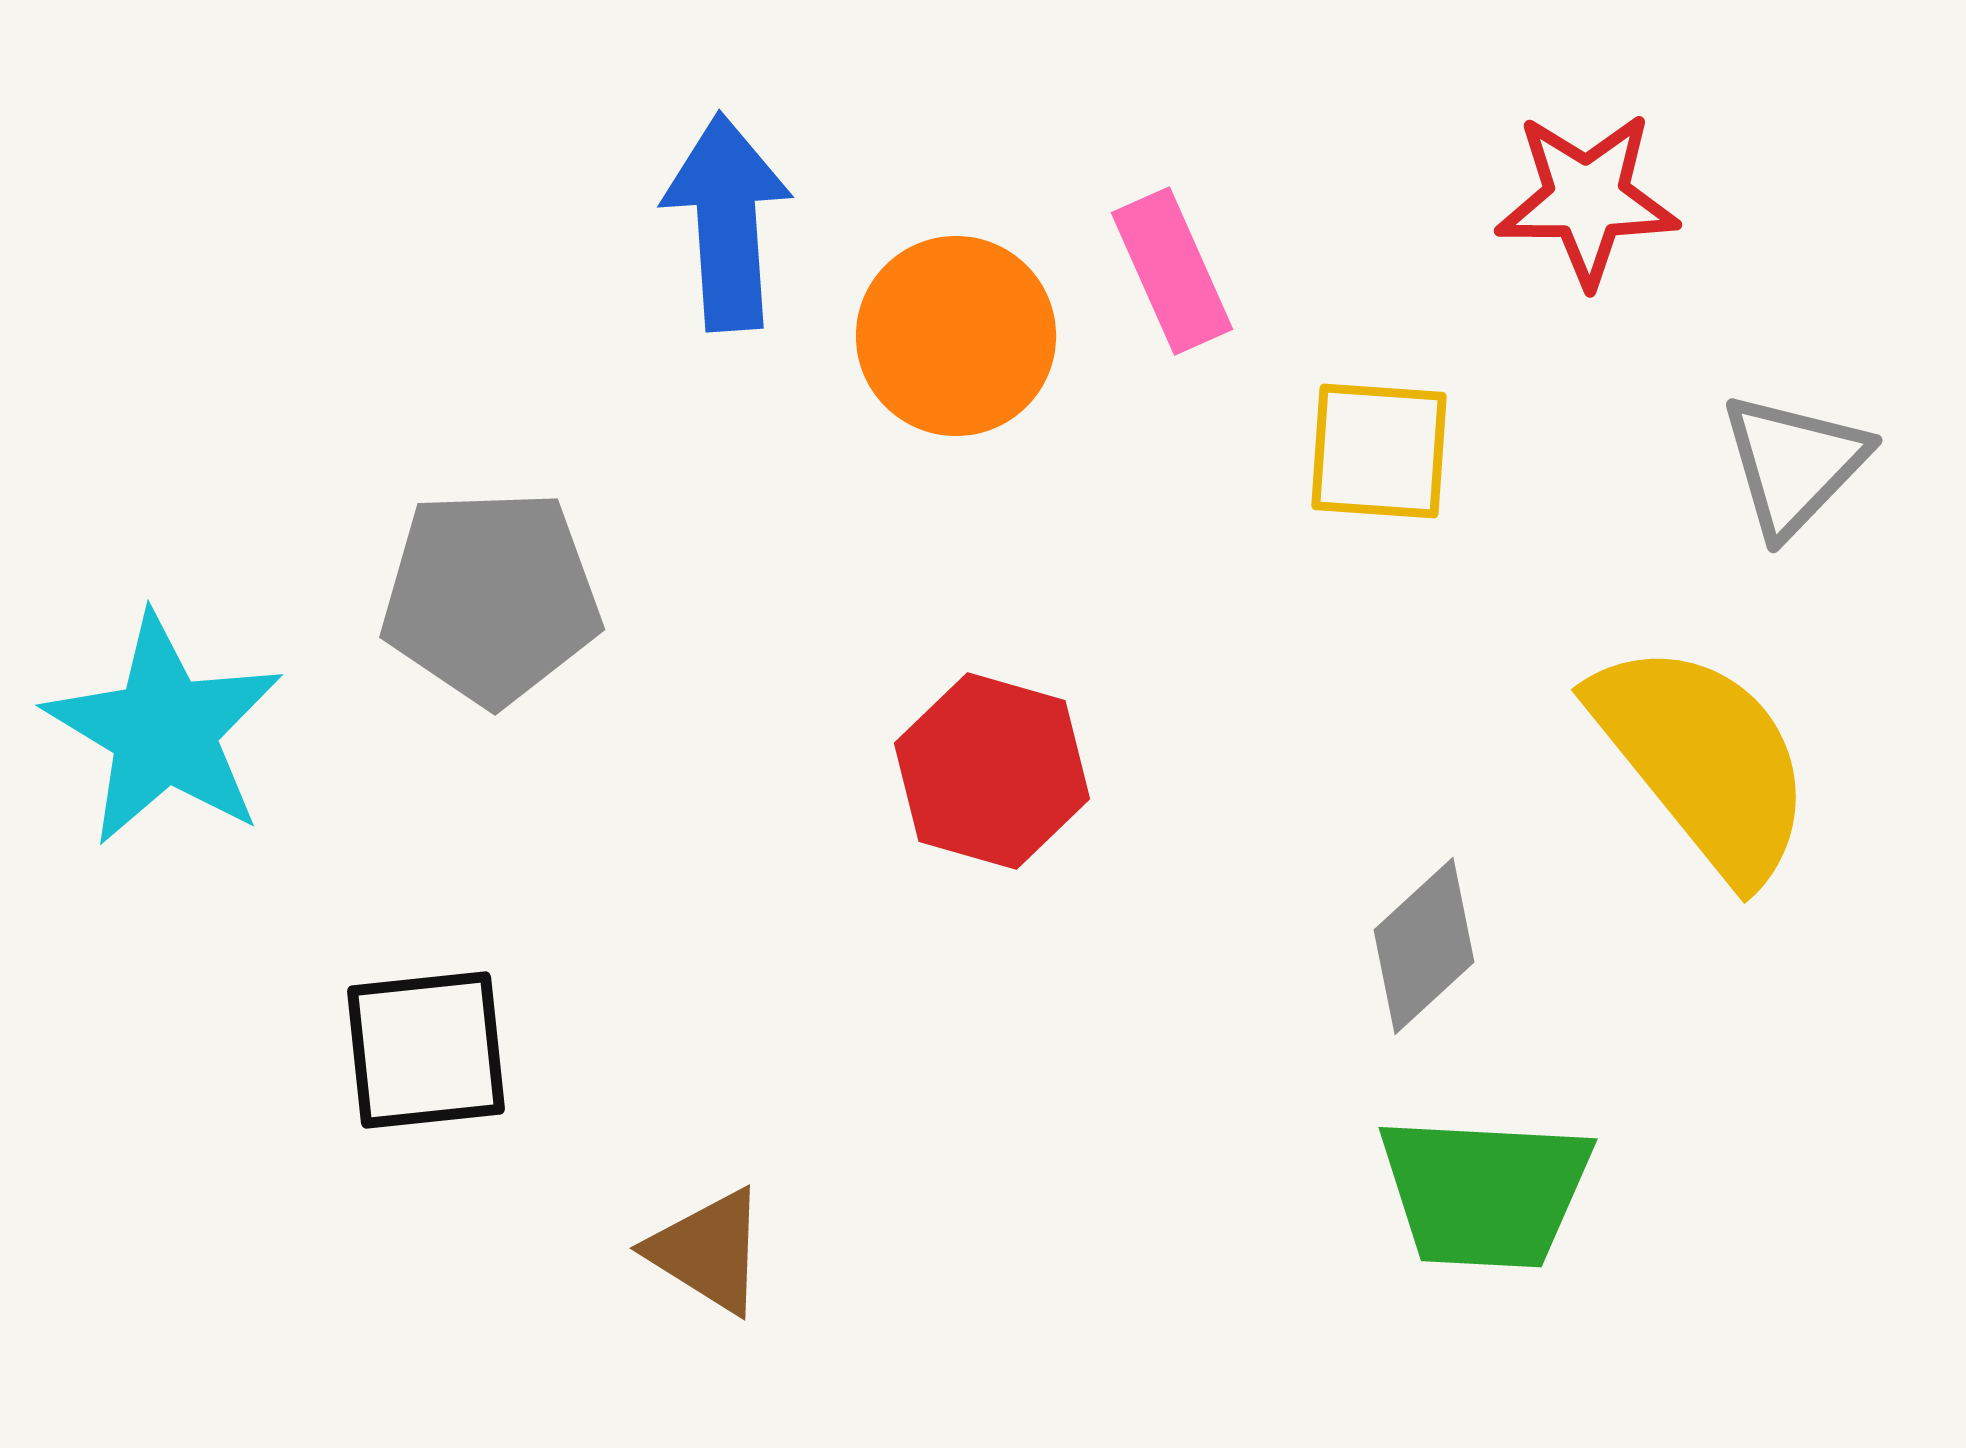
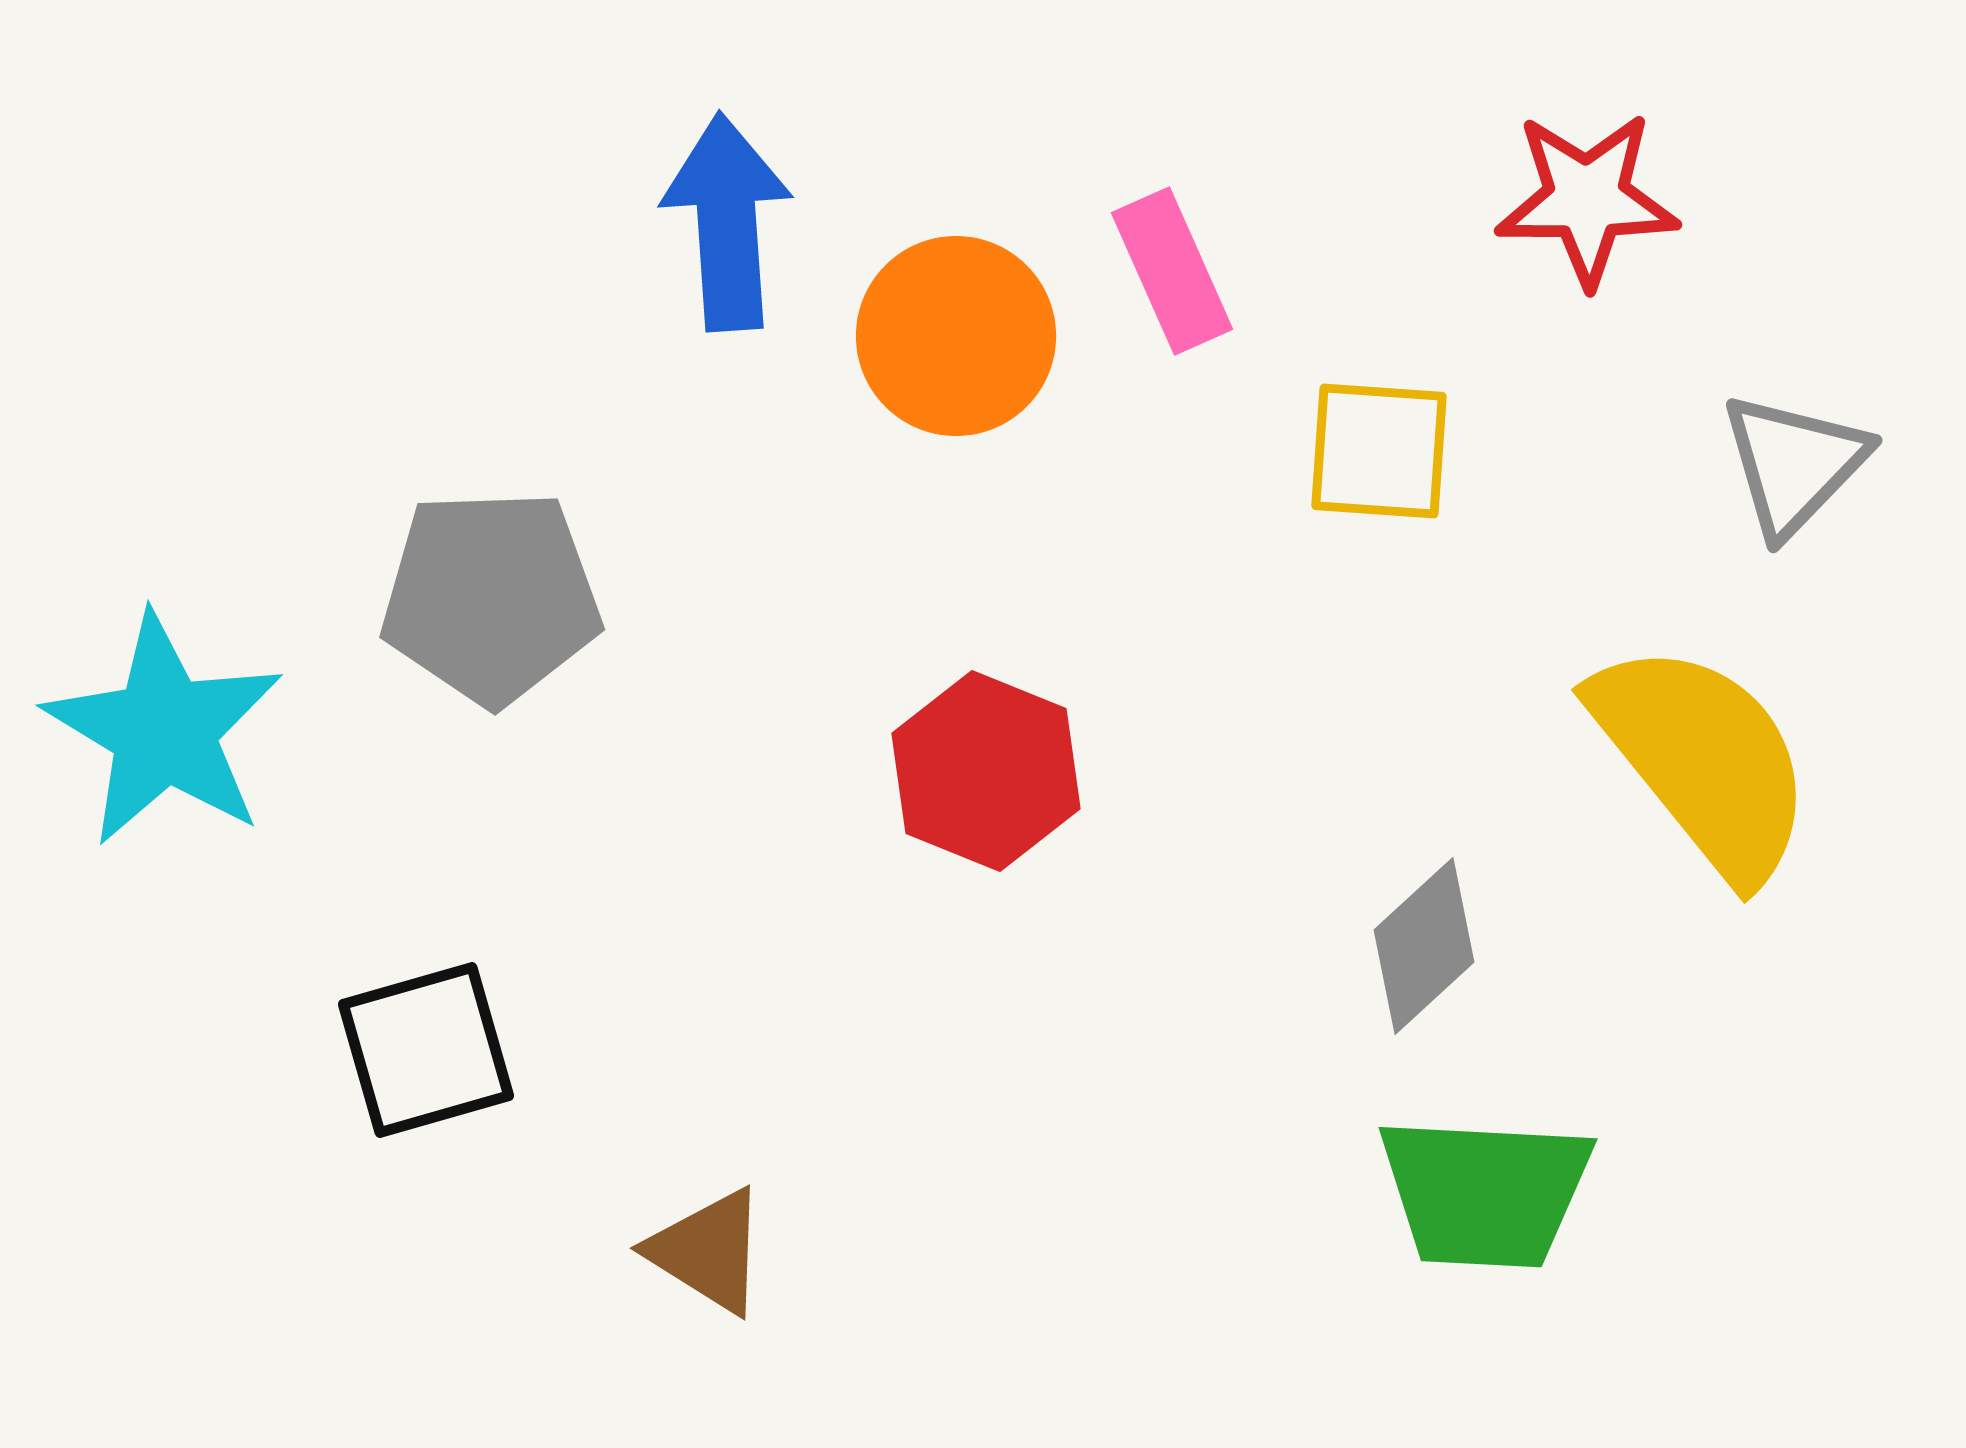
red hexagon: moved 6 px left; rotated 6 degrees clockwise
black square: rotated 10 degrees counterclockwise
